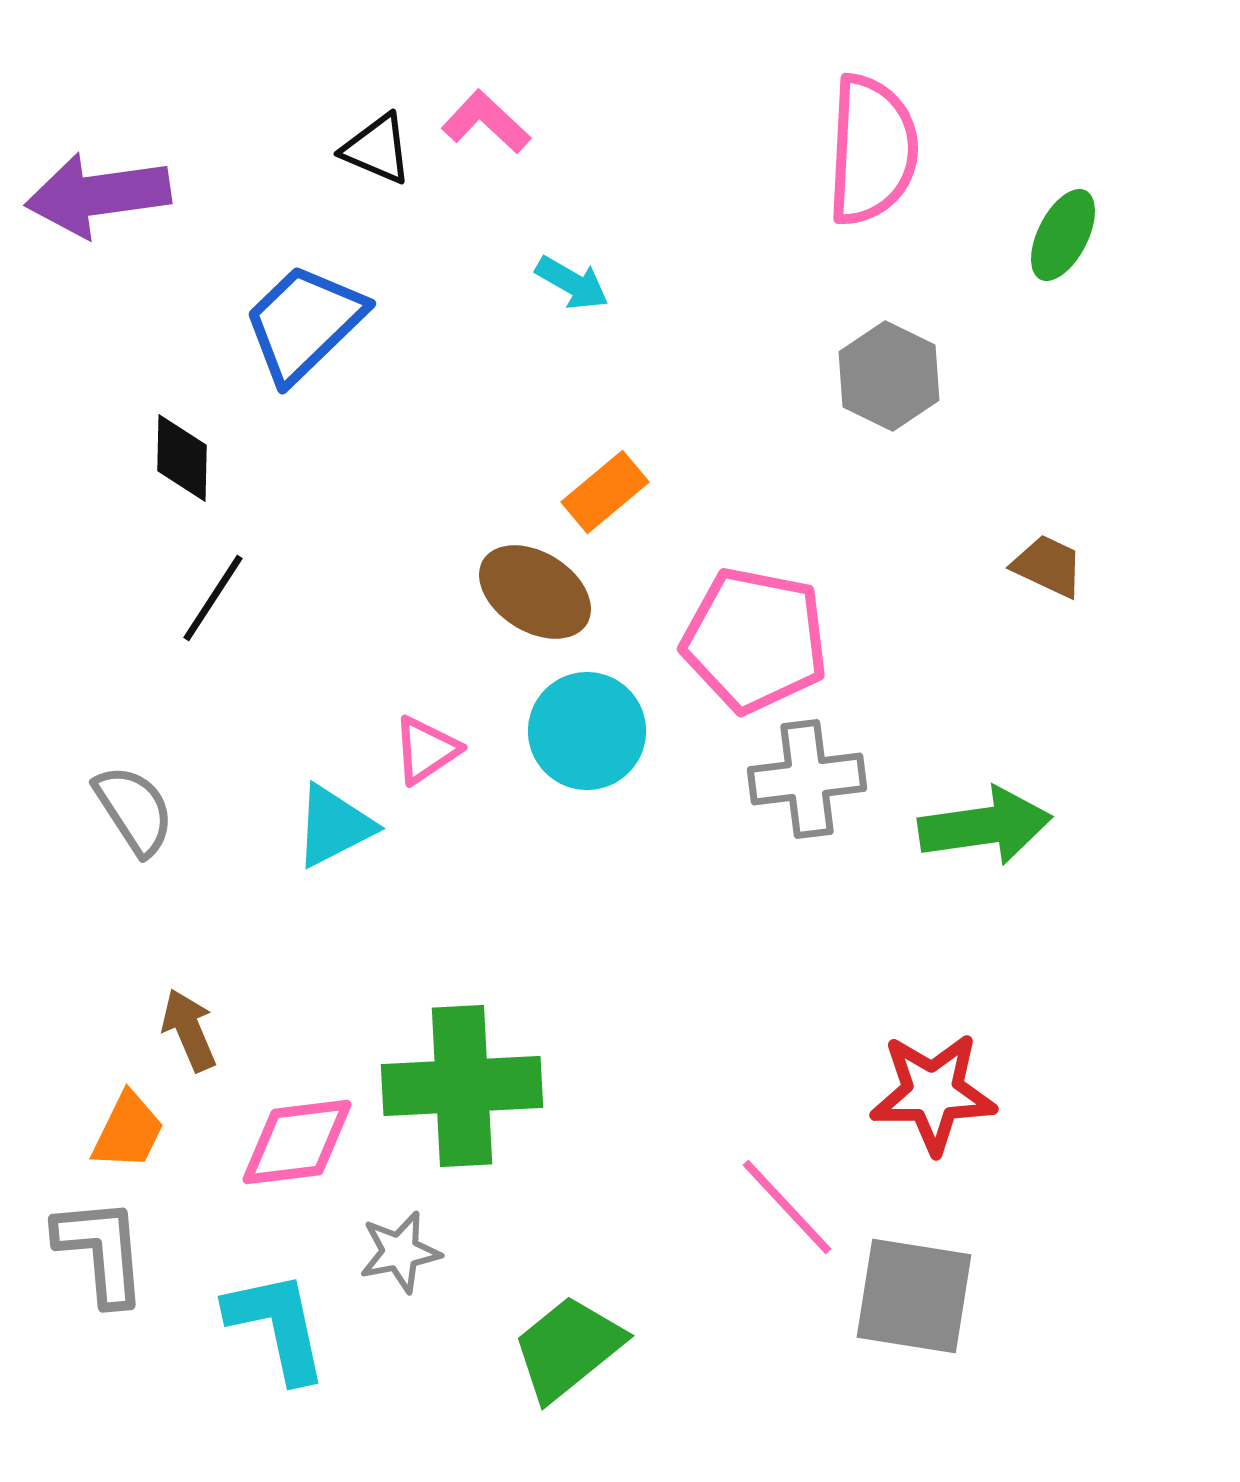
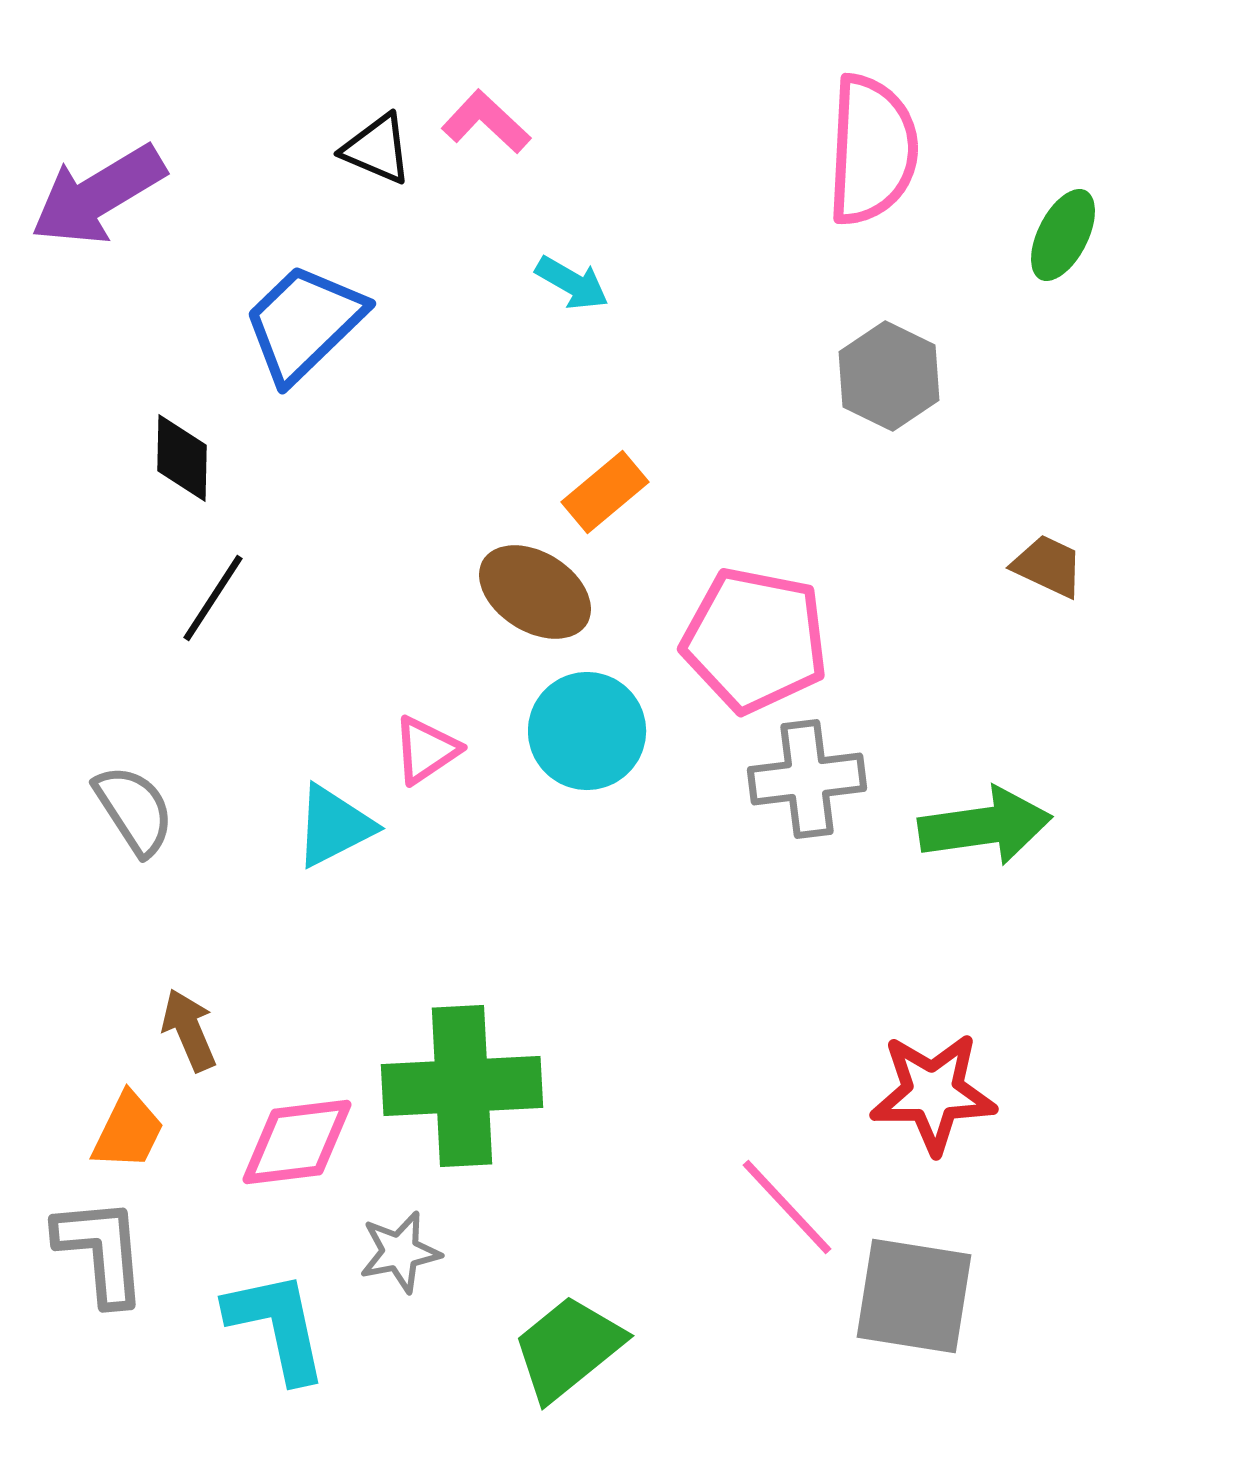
purple arrow: rotated 23 degrees counterclockwise
